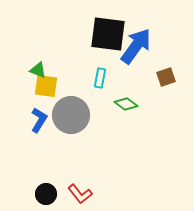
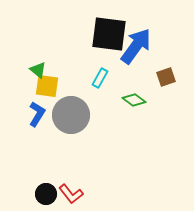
black square: moved 1 px right
green triangle: rotated 18 degrees clockwise
cyan rectangle: rotated 18 degrees clockwise
yellow square: moved 1 px right
green diamond: moved 8 px right, 4 px up
blue L-shape: moved 2 px left, 6 px up
red L-shape: moved 9 px left
